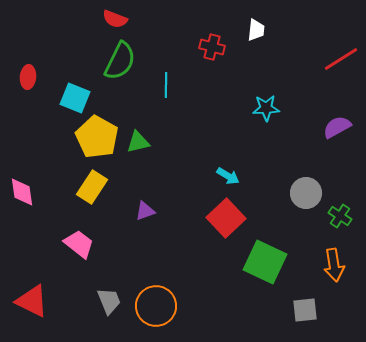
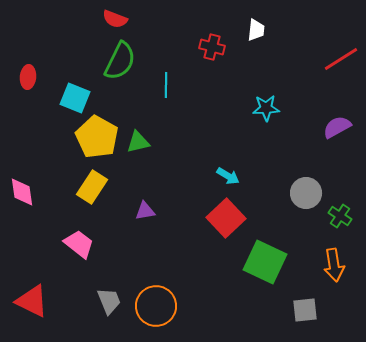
purple triangle: rotated 10 degrees clockwise
